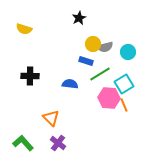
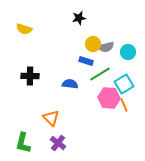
black star: rotated 16 degrees clockwise
gray semicircle: moved 1 px right
green L-shape: rotated 125 degrees counterclockwise
